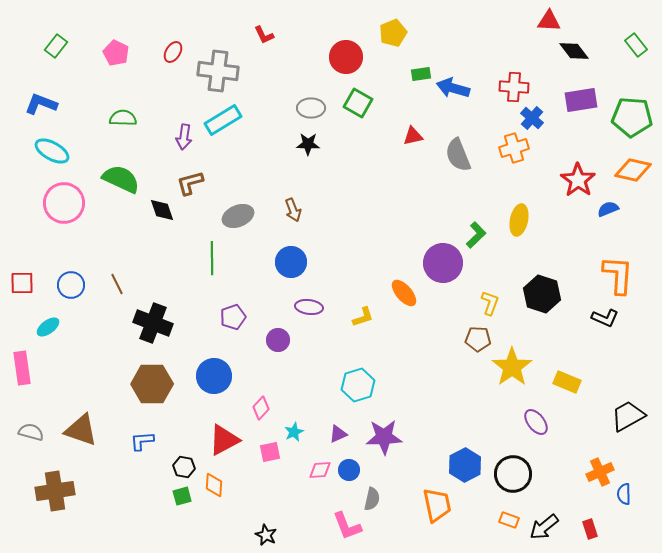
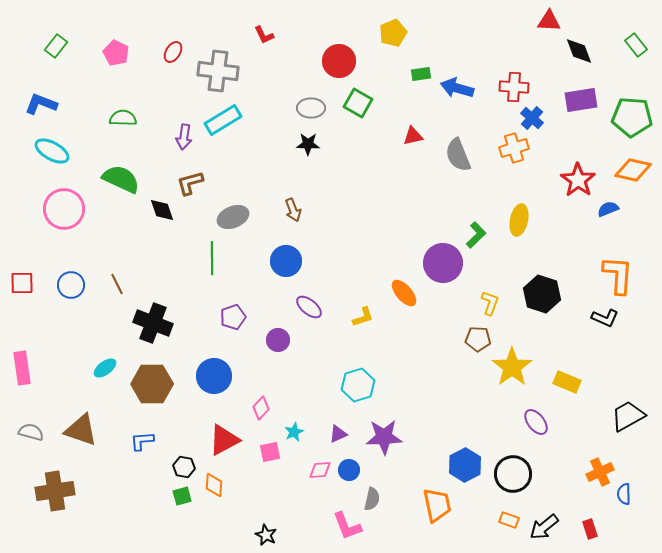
black diamond at (574, 51): moved 5 px right; rotated 16 degrees clockwise
red circle at (346, 57): moved 7 px left, 4 px down
blue arrow at (453, 88): moved 4 px right
pink circle at (64, 203): moved 6 px down
gray ellipse at (238, 216): moved 5 px left, 1 px down
blue circle at (291, 262): moved 5 px left, 1 px up
purple ellipse at (309, 307): rotated 32 degrees clockwise
cyan ellipse at (48, 327): moved 57 px right, 41 px down
